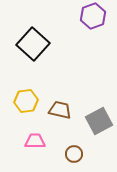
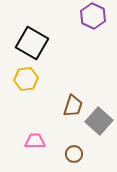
purple hexagon: rotated 15 degrees counterclockwise
black square: moved 1 px left, 1 px up; rotated 12 degrees counterclockwise
yellow hexagon: moved 22 px up
brown trapezoid: moved 13 px right, 4 px up; rotated 95 degrees clockwise
gray square: rotated 20 degrees counterclockwise
